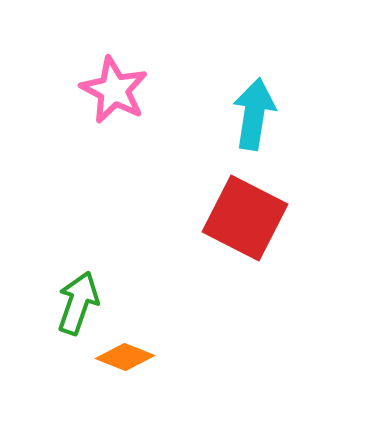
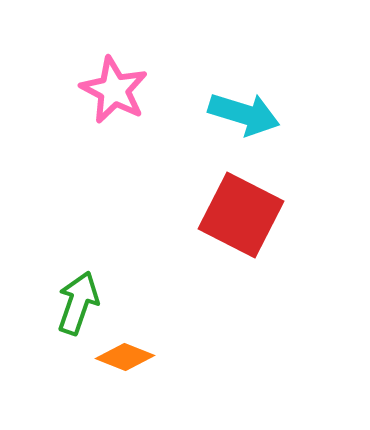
cyan arrow: moved 10 px left; rotated 98 degrees clockwise
red square: moved 4 px left, 3 px up
